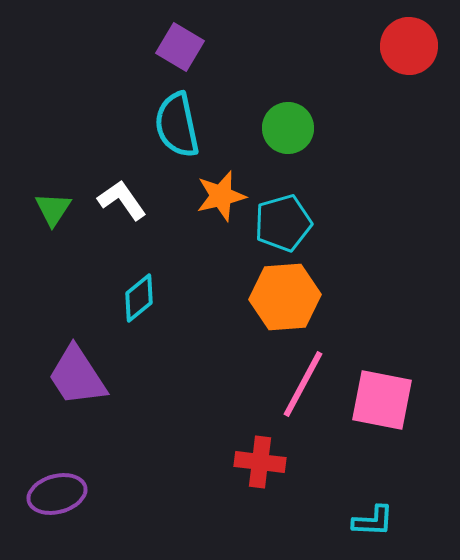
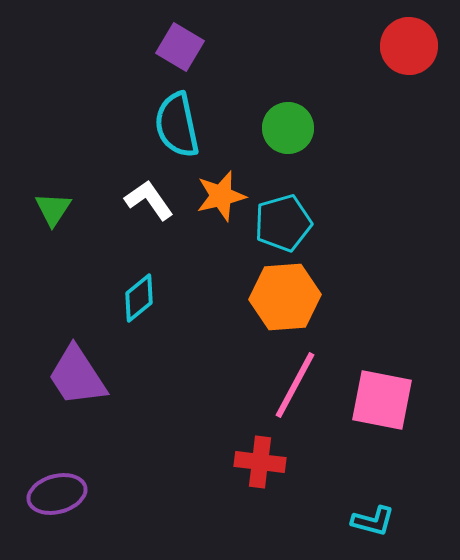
white L-shape: moved 27 px right
pink line: moved 8 px left, 1 px down
cyan L-shape: rotated 12 degrees clockwise
